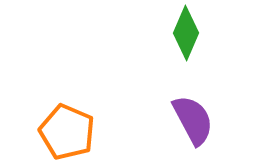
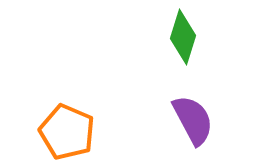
green diamond: moved 3 px left, 4 px down; rotated 6 degrees counterclockwise
